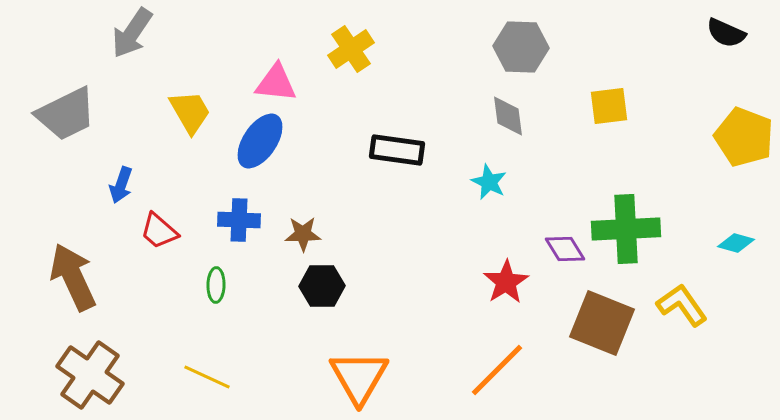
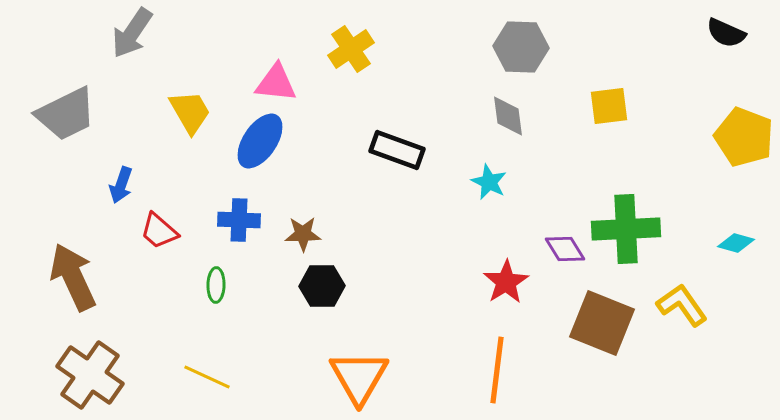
black rectangle: rotated 12 degrees clockwise
orange line: rotated 38 degrees counterclockwise
